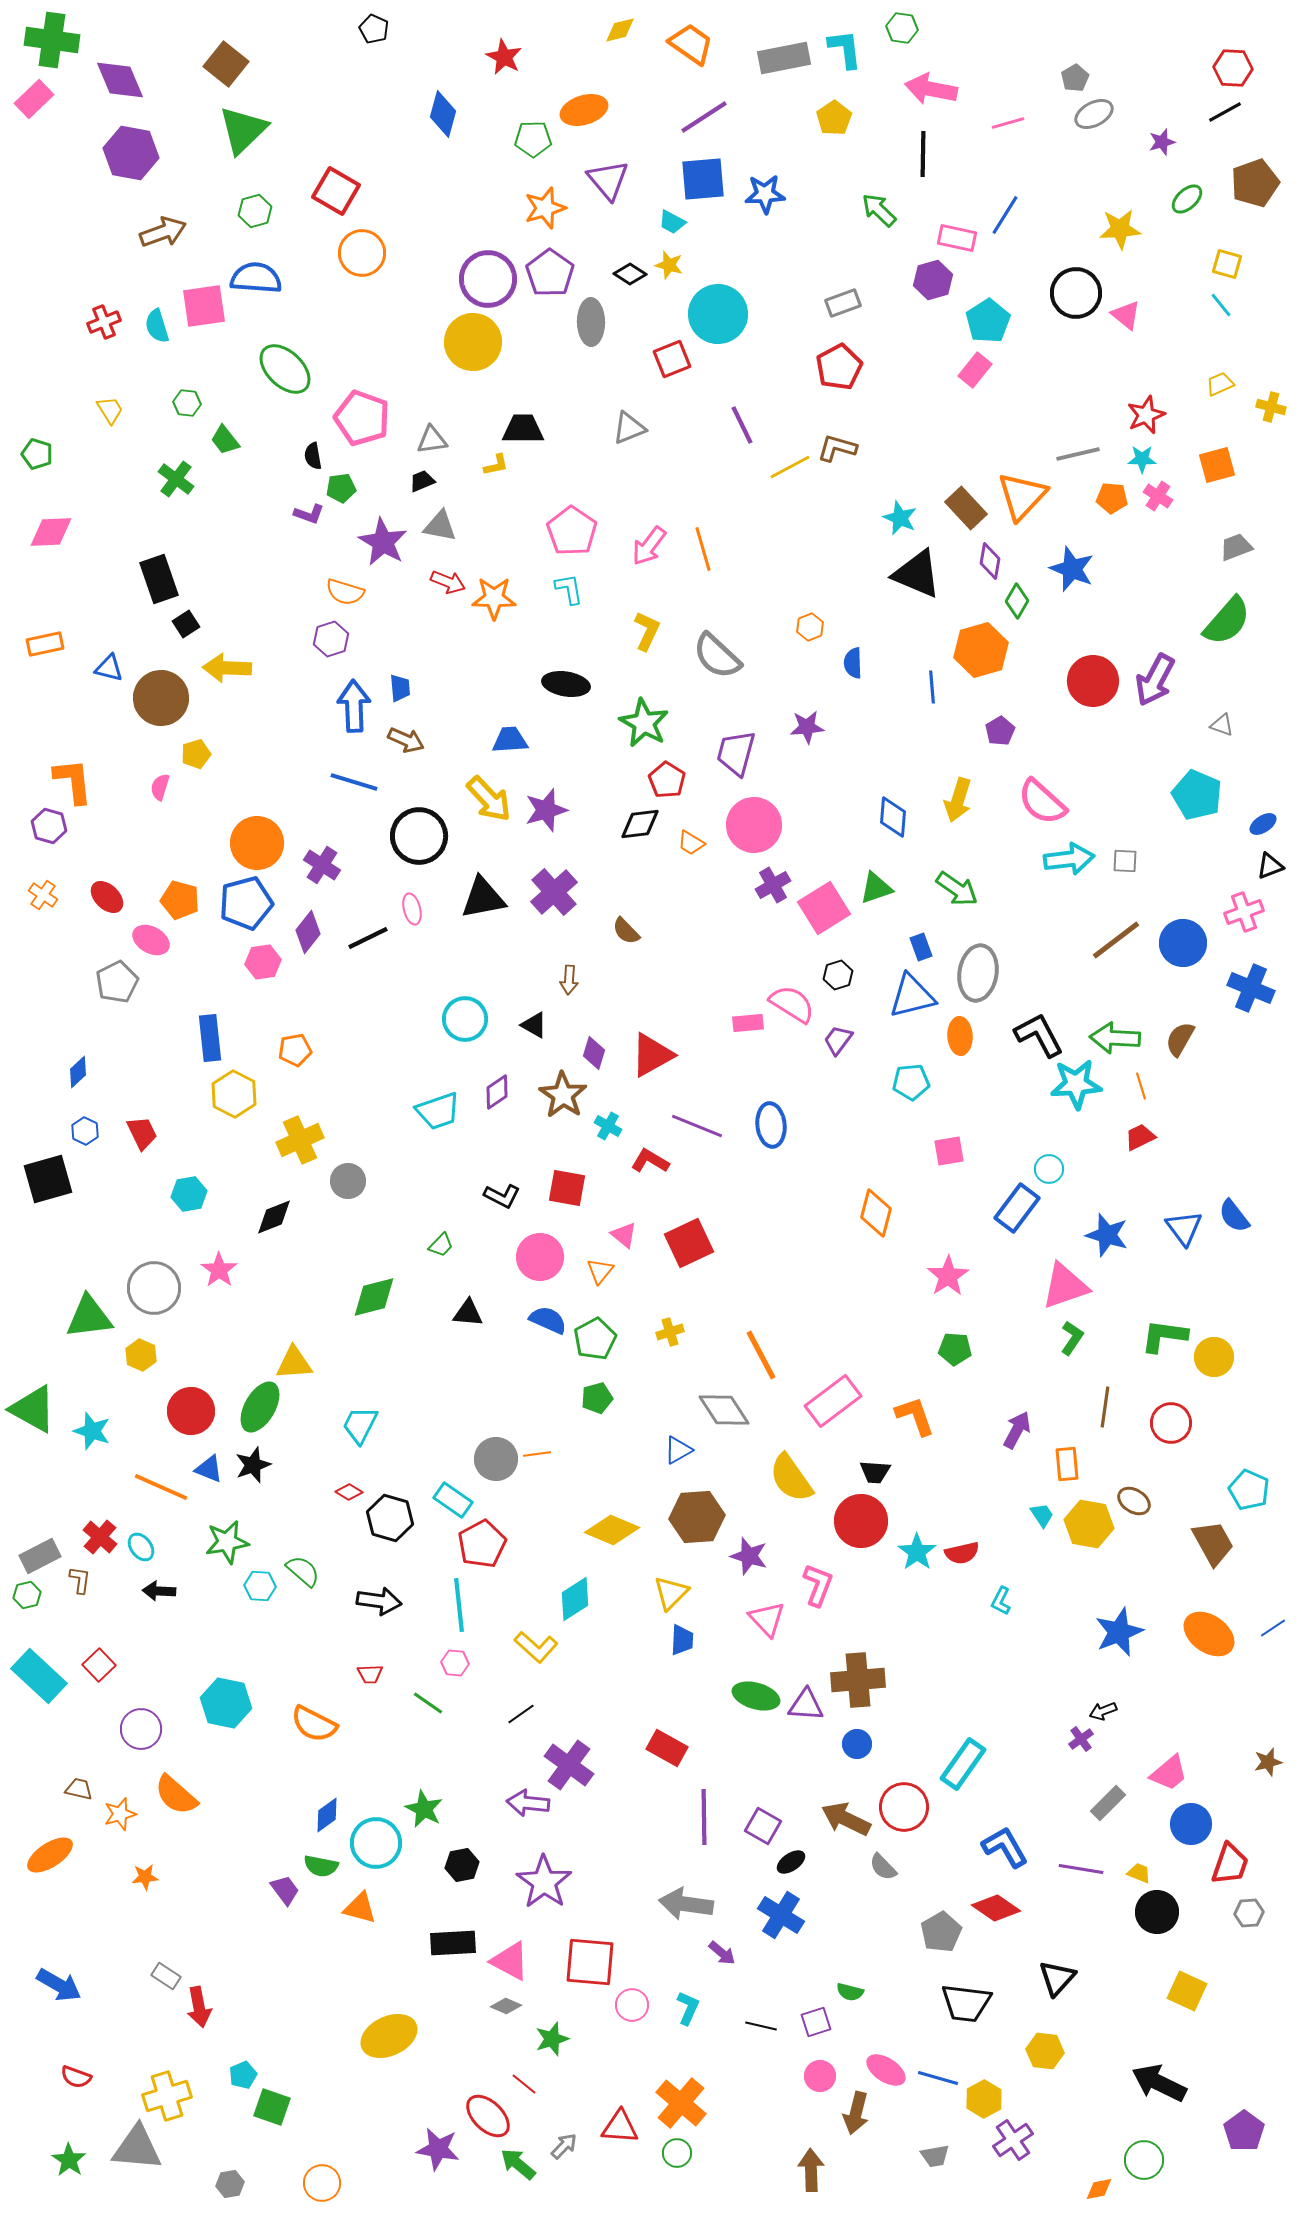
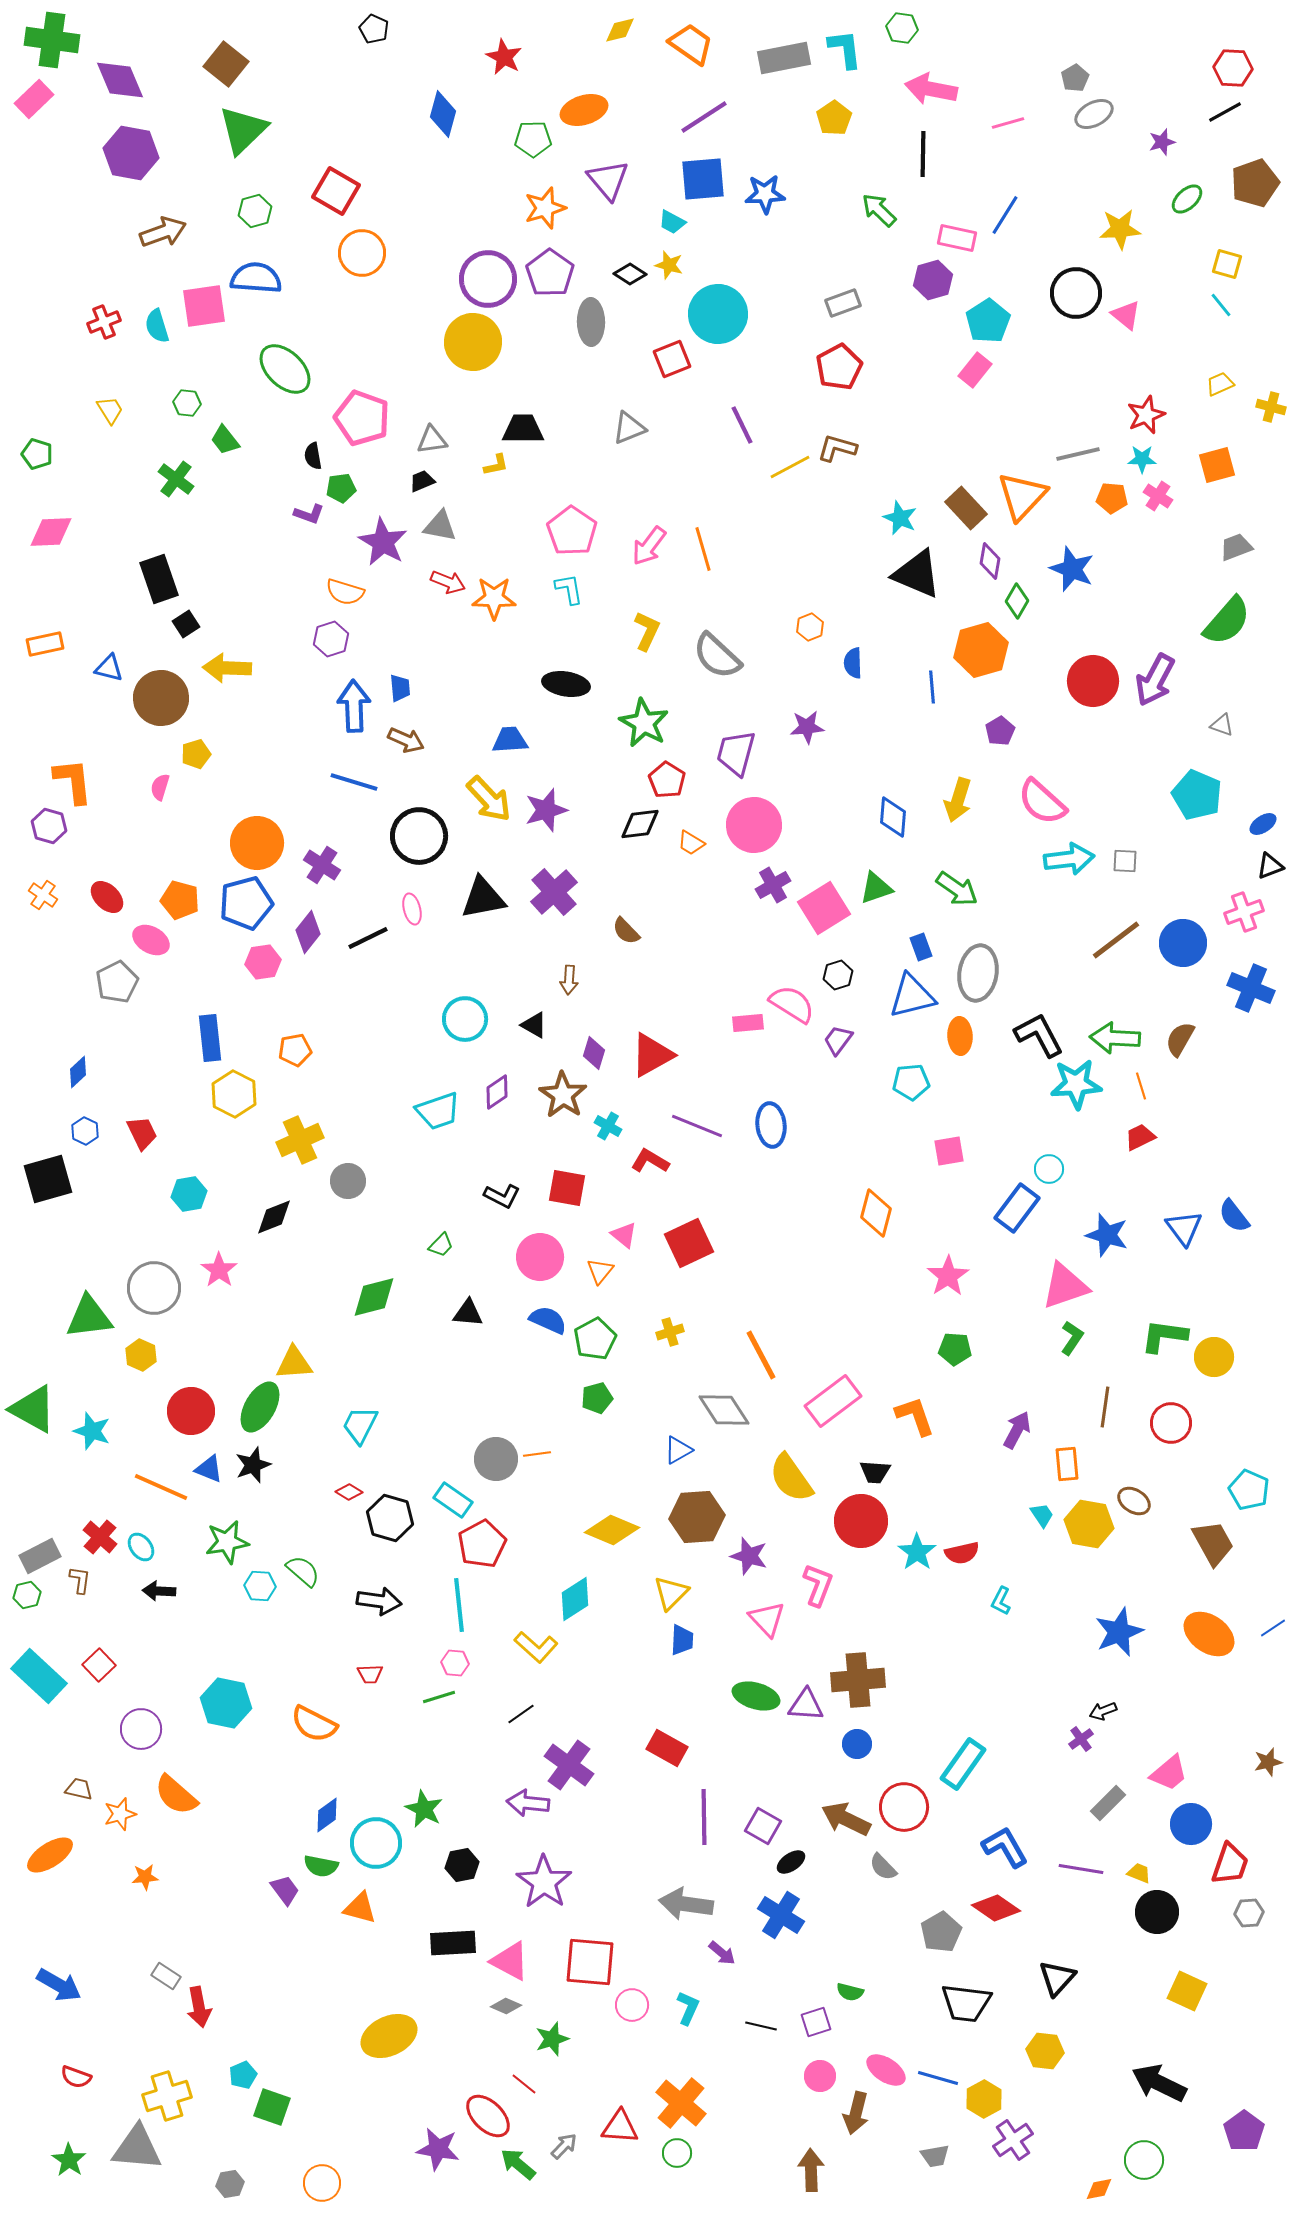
green line at (428, 1703): moved 11 px right, 6 px up; rotated 52 degrees counterclockwise
